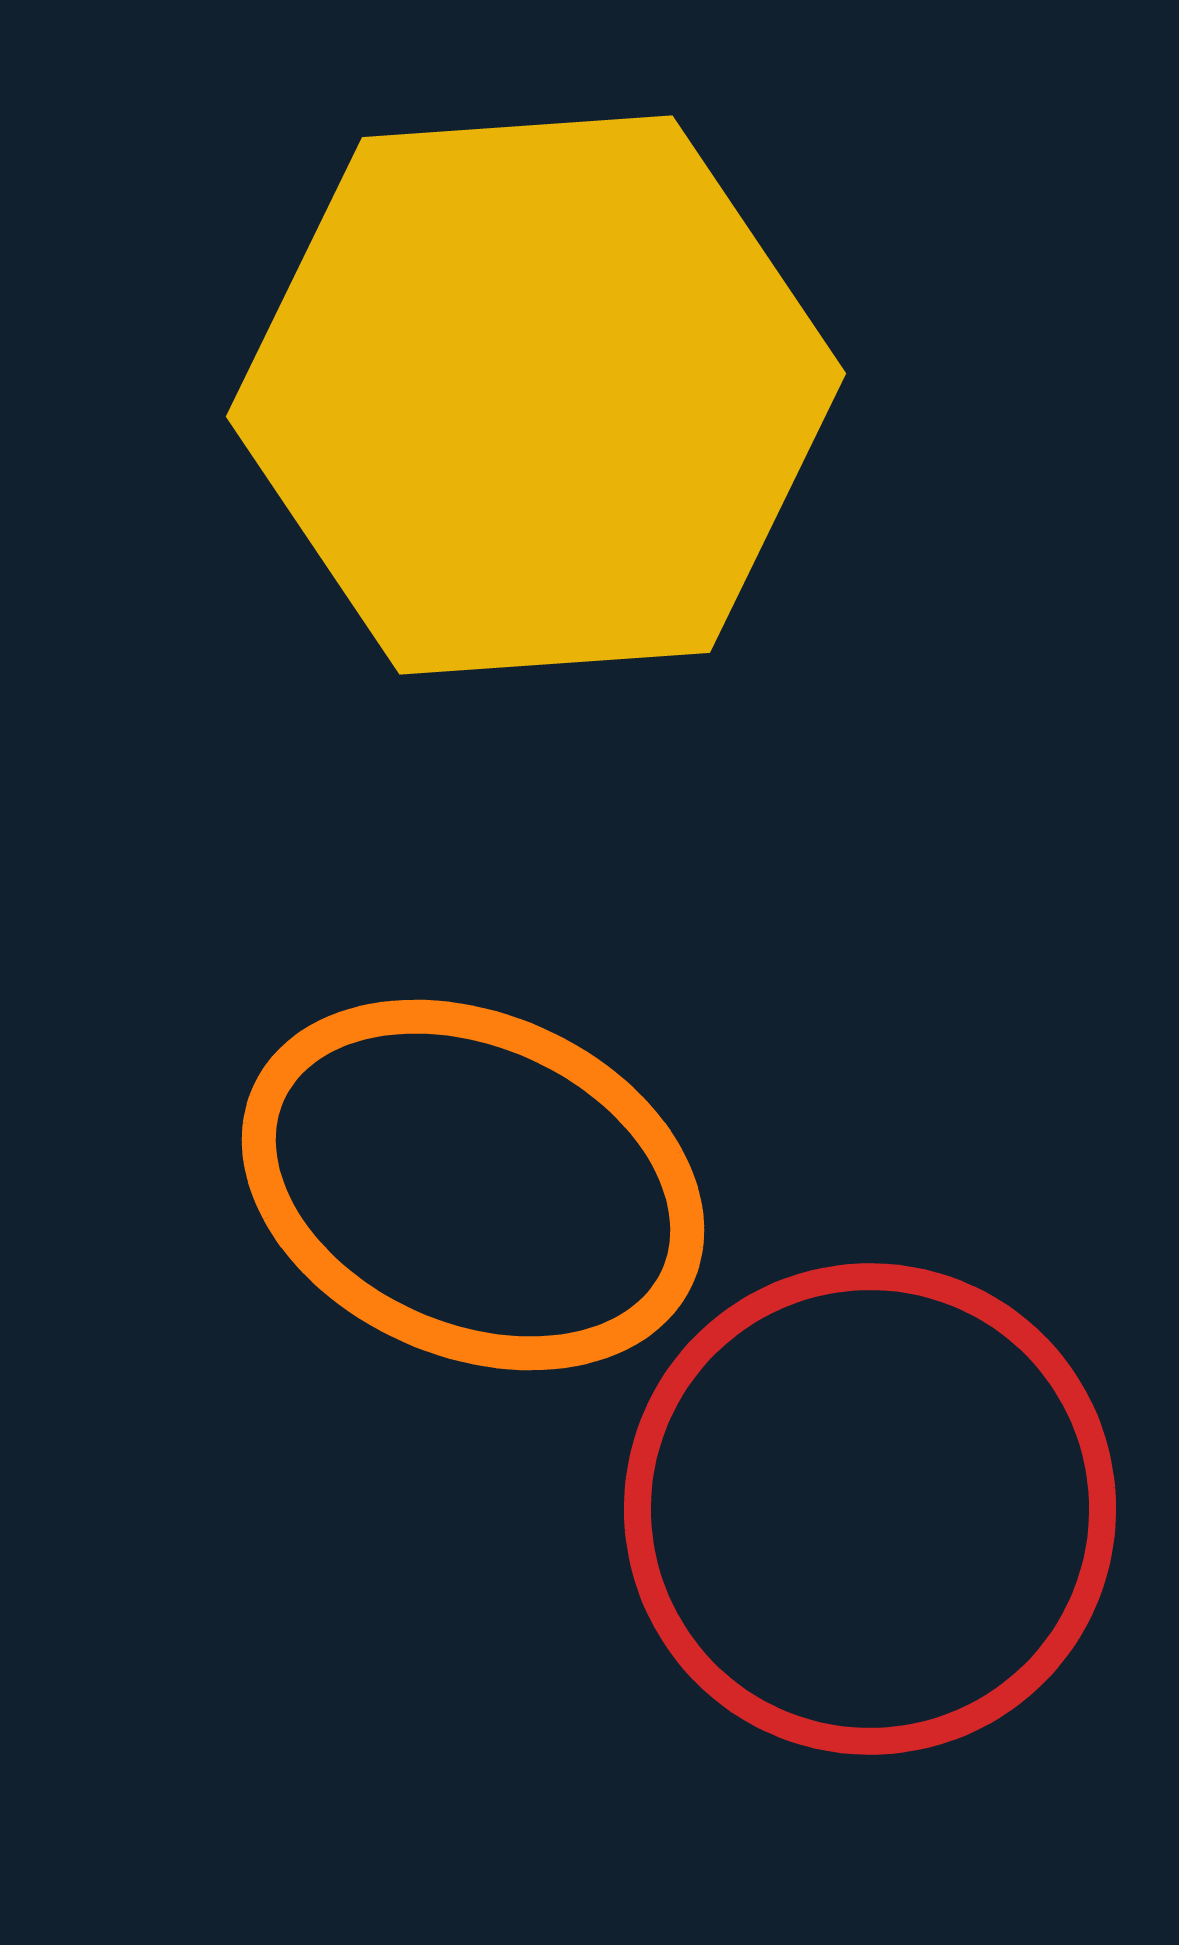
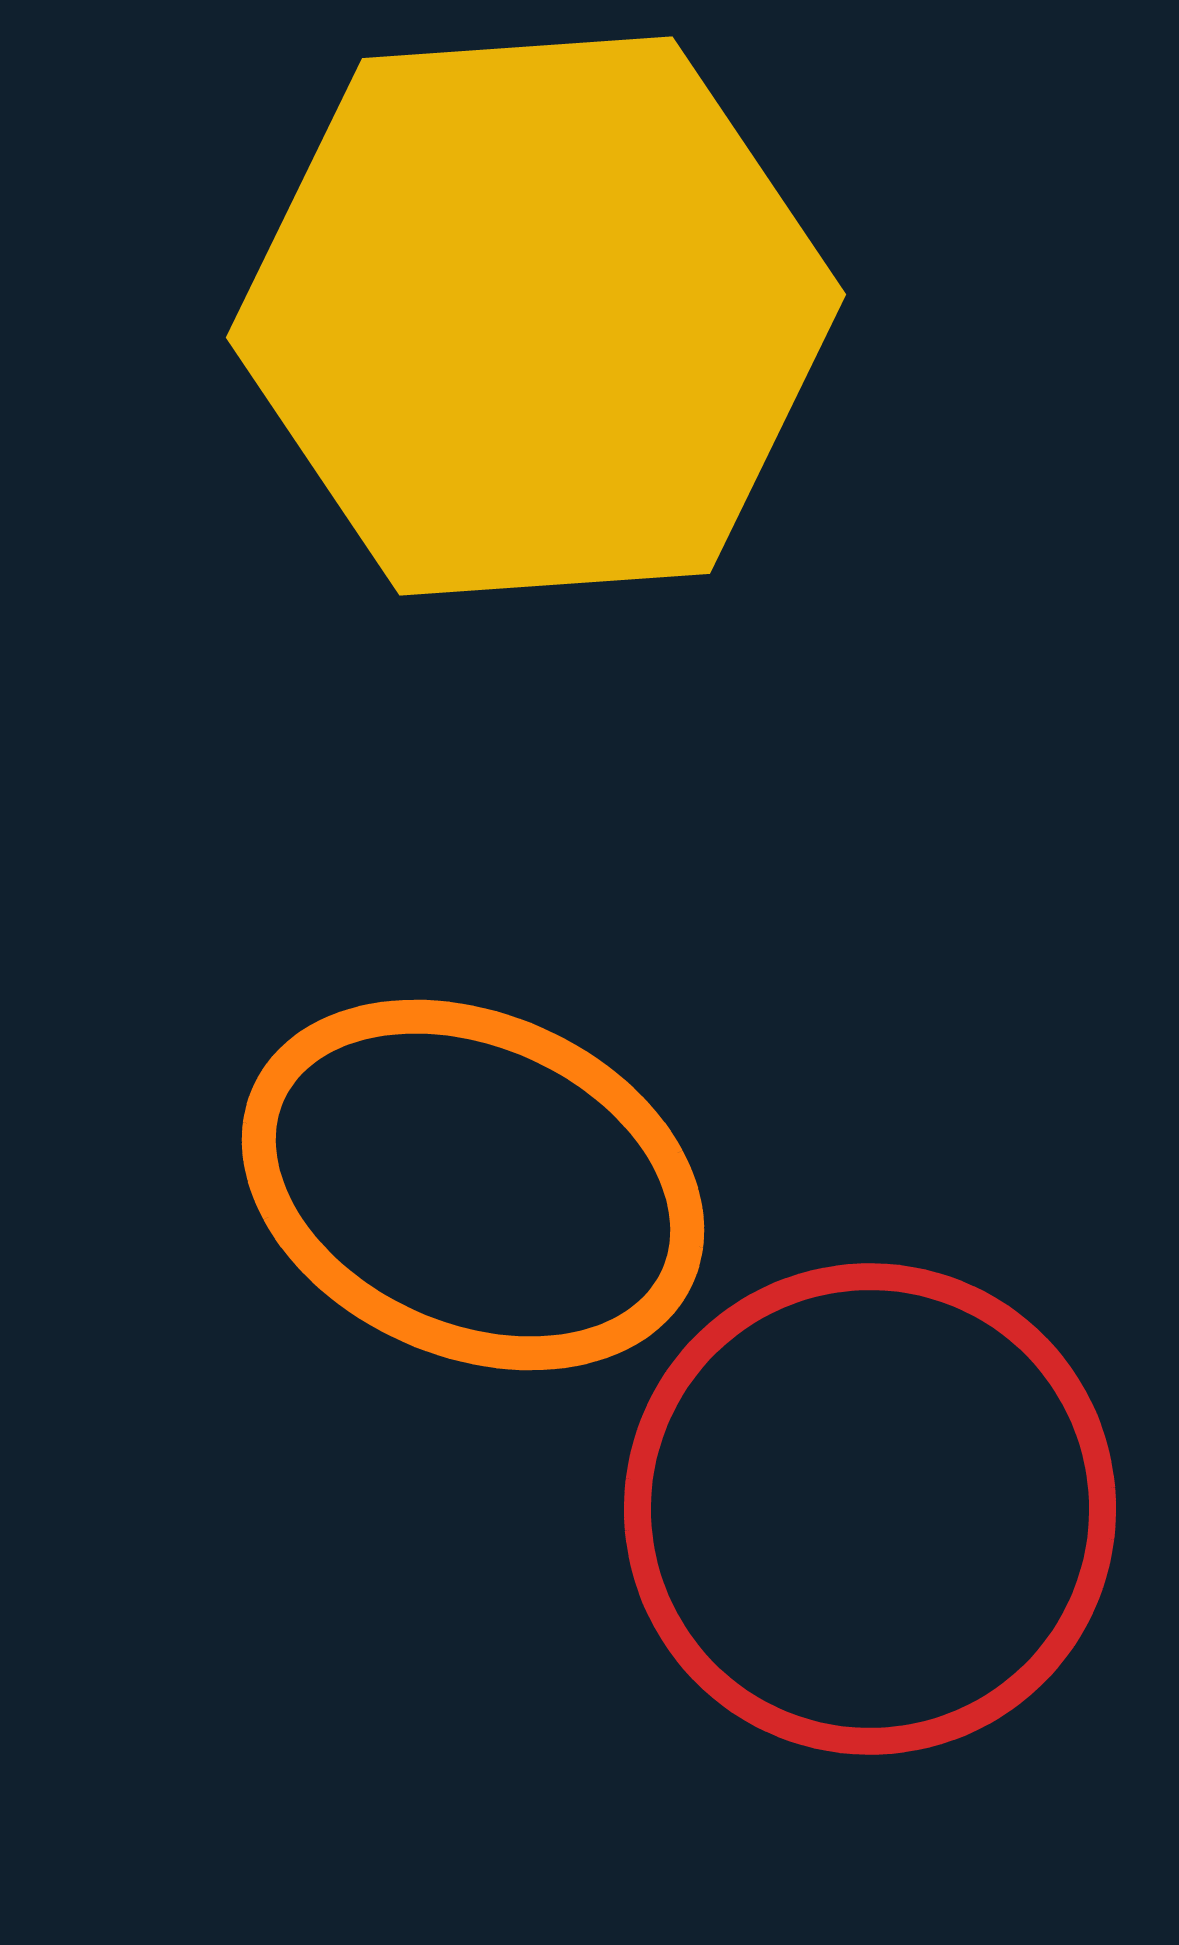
yellow hexagon: moved 79 px up
